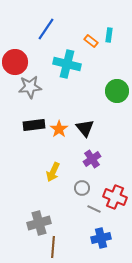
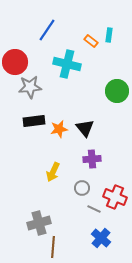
blue line: moved 1 px right, 1 px down
black rectangle: moved 4 px up
orange star: rotated 24 degrees clockwise
purple cross: rotated 30 degrees clockwise
blue cross: rotated 36 degrees counterclockwise
